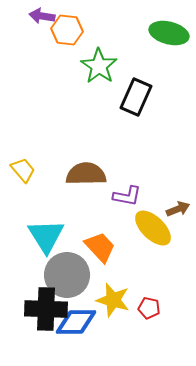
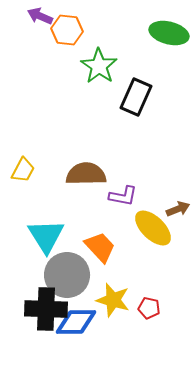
purple arrow: moved 2 px left; rotated 15 degrees clockwise
yellow trapezoid: rotated 68 degrees clockwise
purple L-shape: moved 4 px left
